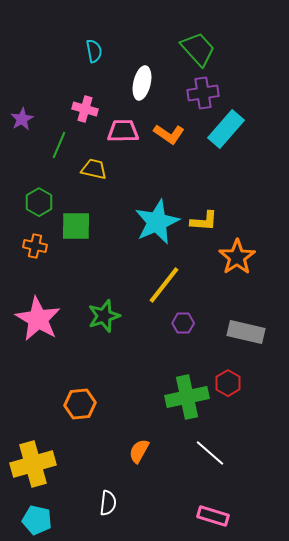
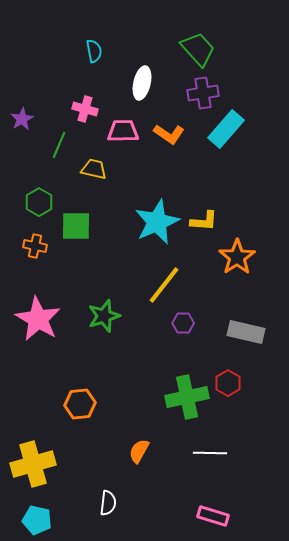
white line: rotated 40 degrees counterclockwise
